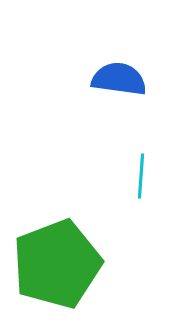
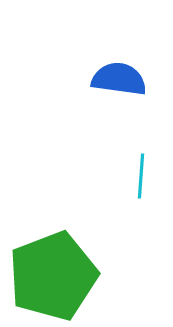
green pentagon: moved 4 px left, 12 px down
